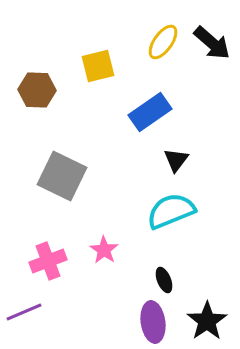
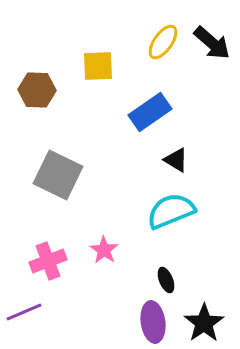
yellow square: rotated 12 degrees clockwise
black triangle: rotated 36 degrees counterclockwise
gray square: moved 4 px left, 1 px up
black ellipse: moved 2 px right
black star: moved 3 px left, 2 px down
